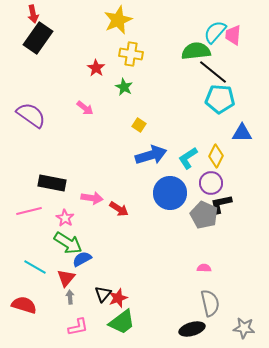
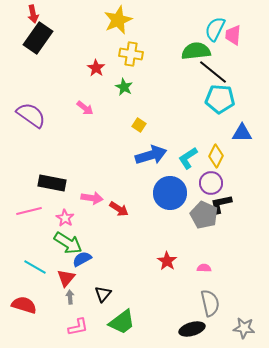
cyan semicircle at (215, 32): moved 3 px up; rotated 15 degrees counterclockwise
red star at (118, 298): moved 49 px right, 37 px up; rotated 18 degrees counterclockwise
